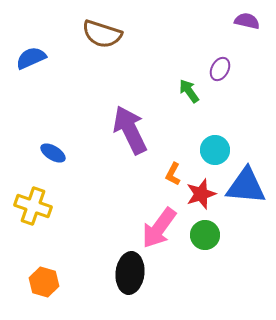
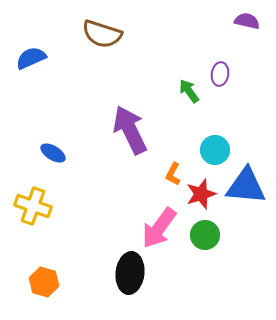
purple ellipse: moved 5 px down; rotated 20 degrees counterclockwise
